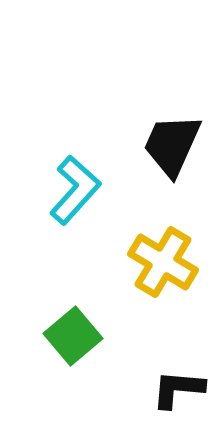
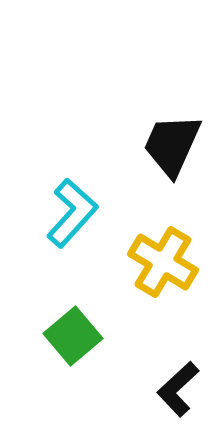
cyan L-shape: moved 3 px left, 23 px down
black L-shape: rotated 48 degrees counterclockwise
